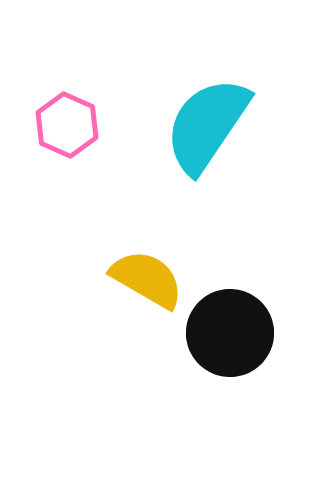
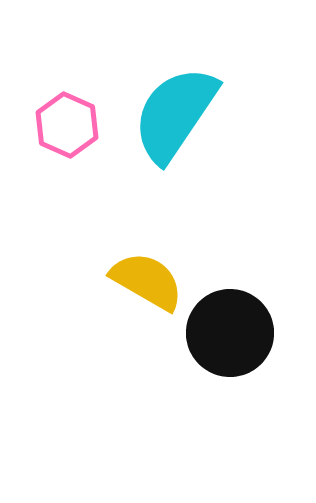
cyan semicircle: moved 32 px left, 11 px up
yellow semicircle: moved 2 px down
